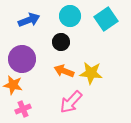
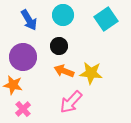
cyan circle: moved 7 px left, 1 px up
blue arrow: rotated 80 degrees clockwise
black circle: moved 2 px left, 4 px down
purple circle: moved 1 px right, 2 px up
pink cross: rotated 21 degrees counterclockwise
